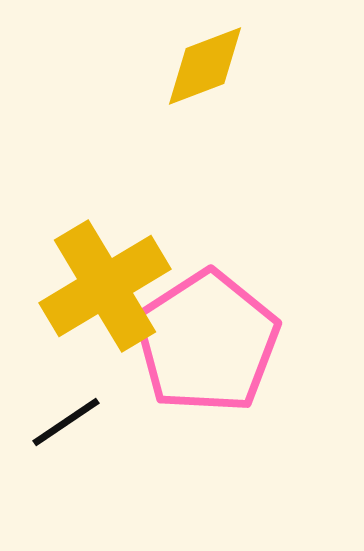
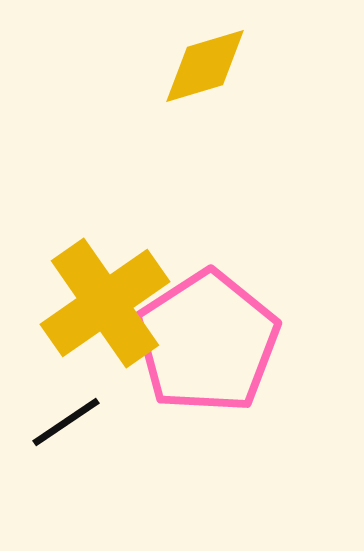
yellow diamond: rotated 4 degrees clockwise
yellow cross: moved 17 px down; rotated 4 degrees counterclockwise
